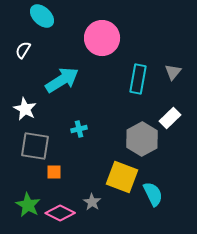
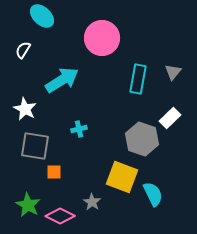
gray hexagon: rotated 12 degrees counterclockwise
pink diamond: moved 3 px down
